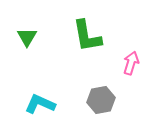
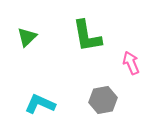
green triangle: rotated 15 degrees clockwise
pink arrow: rotated 40 degrees counterclockwise
gray hexagon: moved 2 px right
